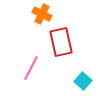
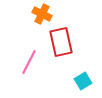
pink line: moved 2 px left, 6 px up
cyan square: rotated 18 degrees clockwise
